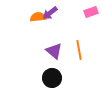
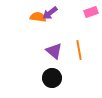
orange semicircle: rotated 14 degrees clockwise
